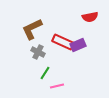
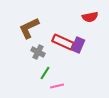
brown L-shape: moved 3 px left, 1 px up
purple rectangle: rotated 42 degrees counterclockwise
